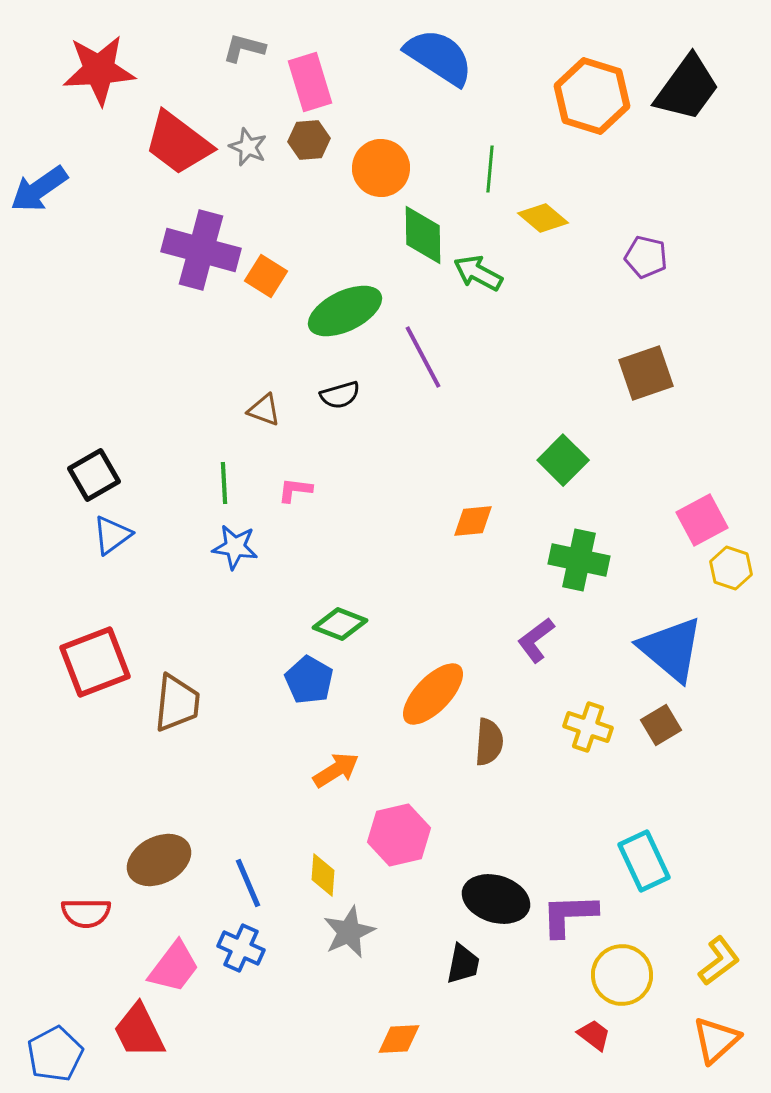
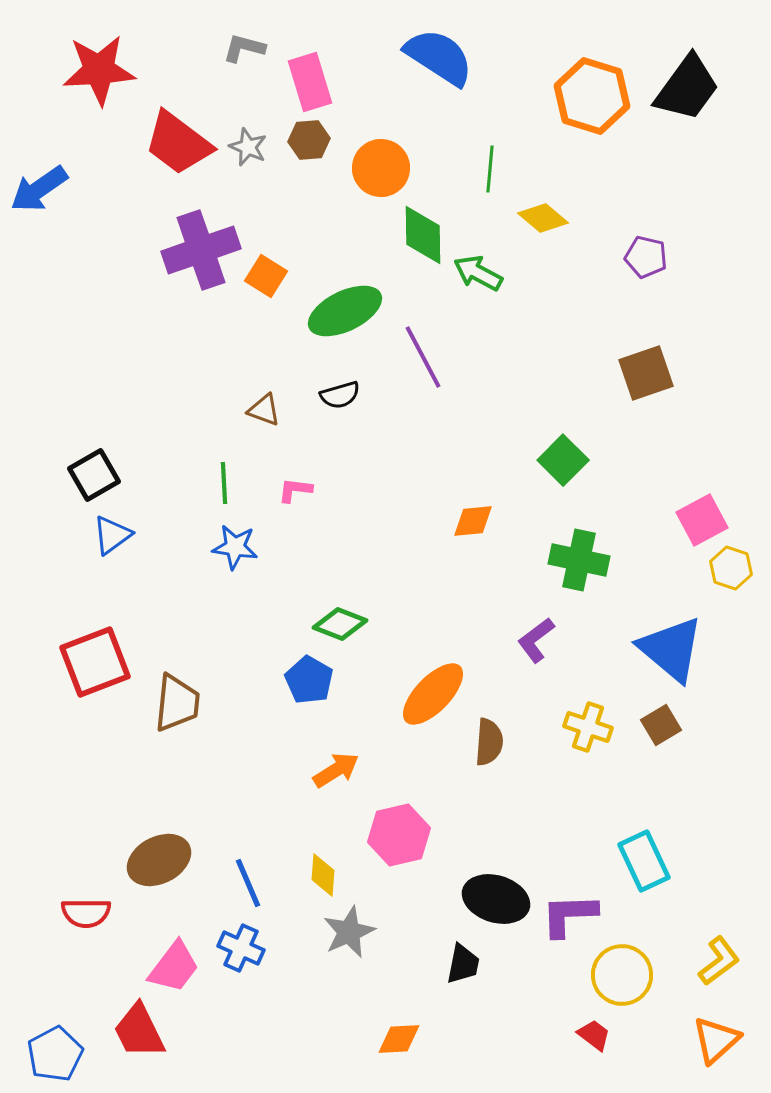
purple cross at (201, 250): rotated 34 degrees counterclockwise
